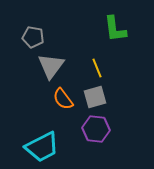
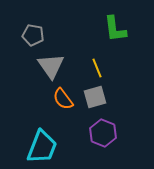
gray pentagon: moved 2 px up
gray triangle: rotated 12 degrees counterclockwise
purple hexagon: moved 7 px right, 4 px down; rotated 16 degrees clockwise
cyan trapezoid: rotated 42 degrees counterclockwise
